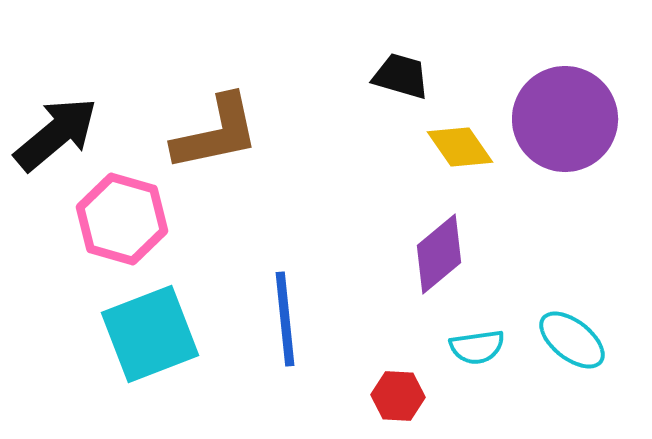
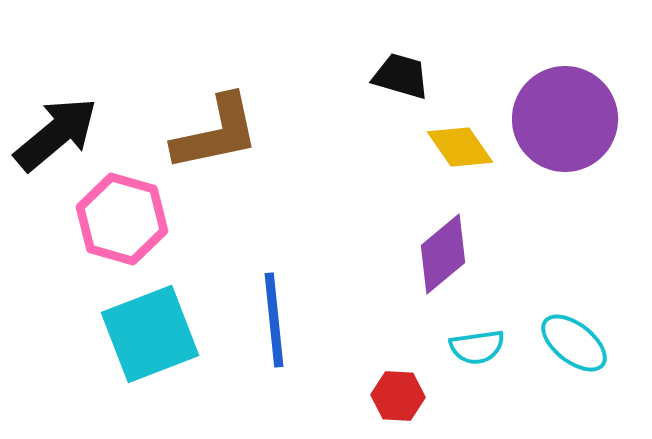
purple diamond: moved 4 px right
blue line: moved 11 px left, 1 px down
cyan ellipse: moved 2 px right, 3 px down
